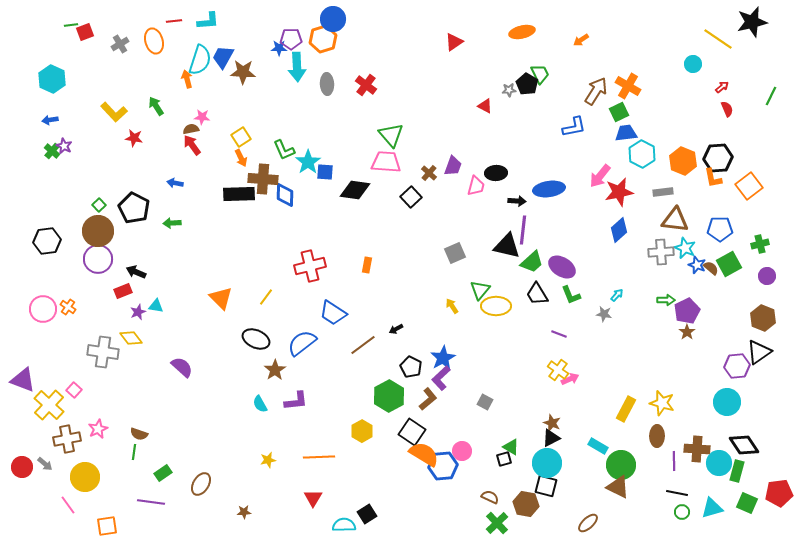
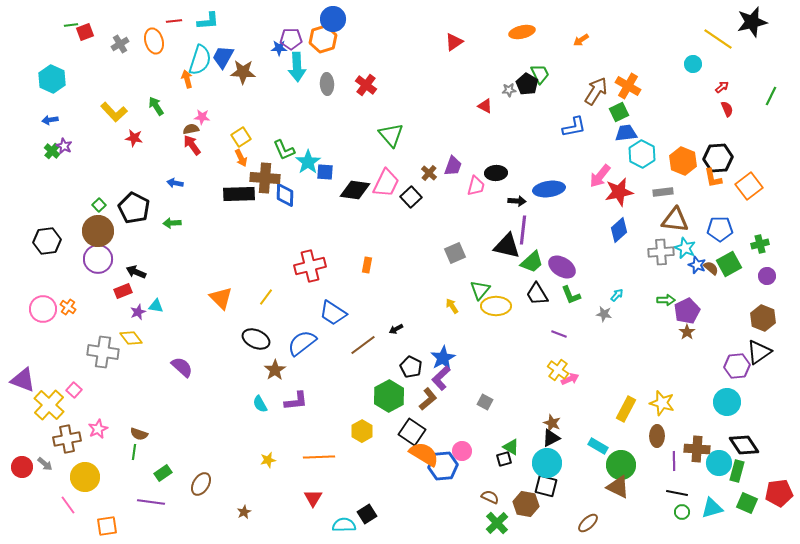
pink trapezoid at (386, 162): moved 21 px down; rotated 112 degrees clockwise
brown cross at (263, 179): moved 2 px right, 1 px up
brown star at (244, 512): rotated 24 degrees counterclockwise
